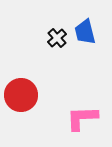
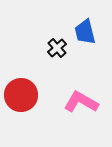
black cross: moved 10 px down
pink L-shape: moved 1 px left, 16 px up; rotated 32 degrees clockwise
